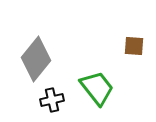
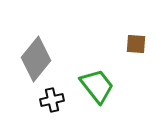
brown square: moved 2 px right, 2 px up
green trapezoid: moved 2 px up
